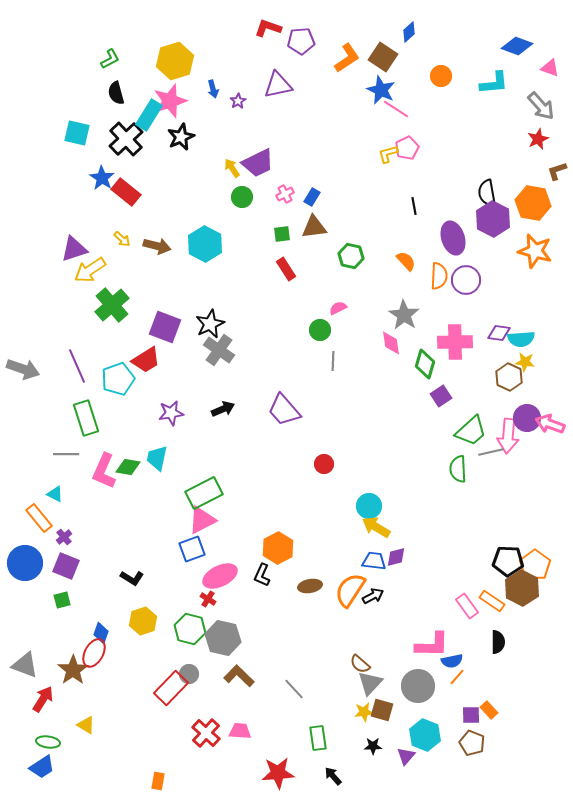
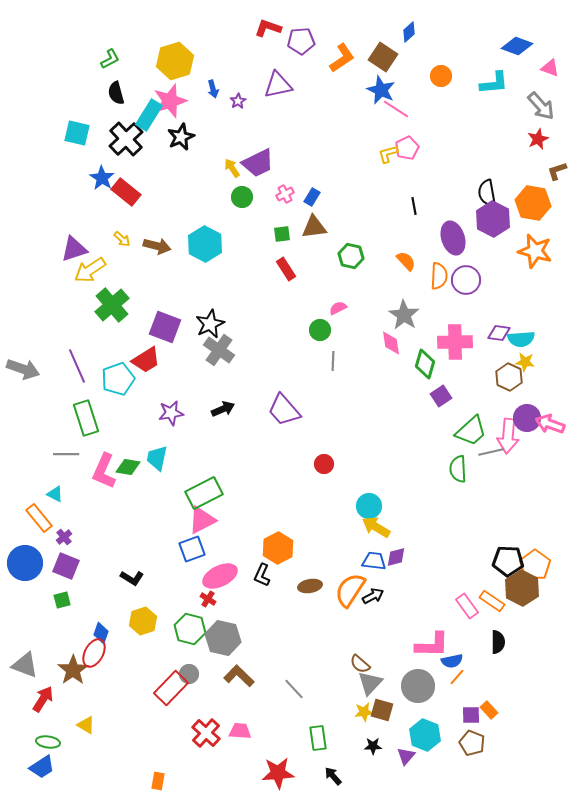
orange L-shape at (347, 58): moved 5 px left
